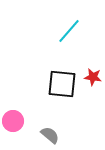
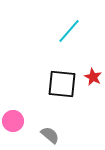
red star: rotated 18 degrees clockwise
